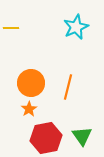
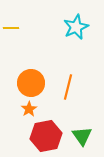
red hexagon: moved 2 px up
